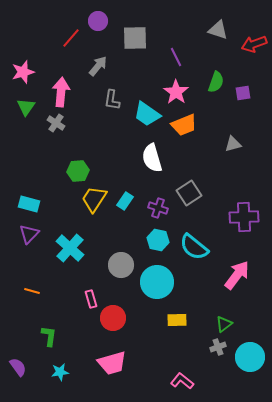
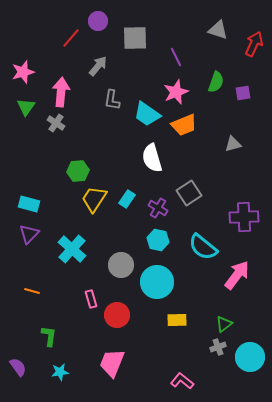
red arrow at (254, 44): rotated 135 degrees clockwise
pink star at (176, 92): rotated 15 degrees clockwise
cyan rectangle at (125, 201): moved 2 px right, 2 px up
purple cross at (158, 208): rotated 12 degrees clockwise
cyan semicircle at (194, 247): moved 9 px right
cyan cross at (70, 248): moved 2 px right, 1 px down
red circle at (113, 318): moved 4 px right, 3 px up
pink trapezoid at (112, 363): rotated 128 degrees clockwise
